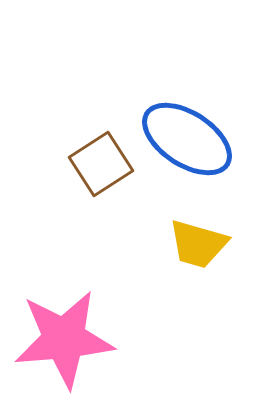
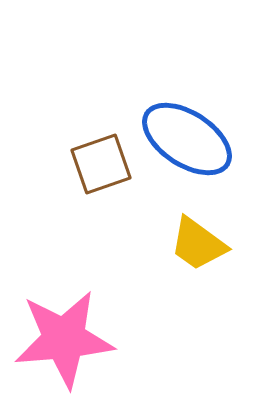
brown square: rotated 14 degrees clockwise
yellow trapezoid: rotated 20 degrees clockwise
